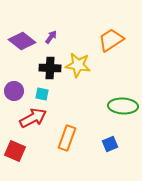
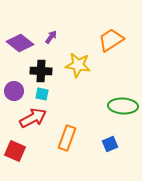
purple diamond: moved 2 px left, 2 px down
black cross: moved 9 px left, 3 px down
